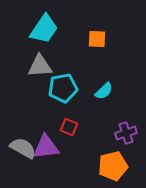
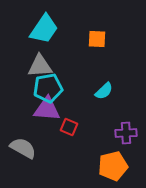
cyan pentagon: moved 15 px left
purple cross: rotated 15 degrees clockwise
purple triangle: moved 1 px right, 38 px up; rotated 12 degrees clockwise
